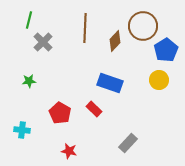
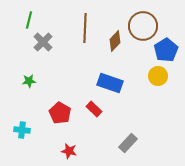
yellow circle: moved 1 px left, 4 px up
